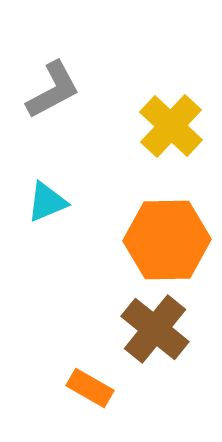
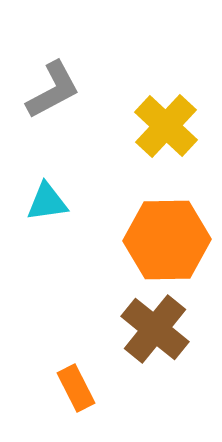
yellow cross: moved 5 px left
cyan triangle: rotated 15 degrees clockwise
orange rectangle: moved 14 px left; rotated 33 degrees clockwise
